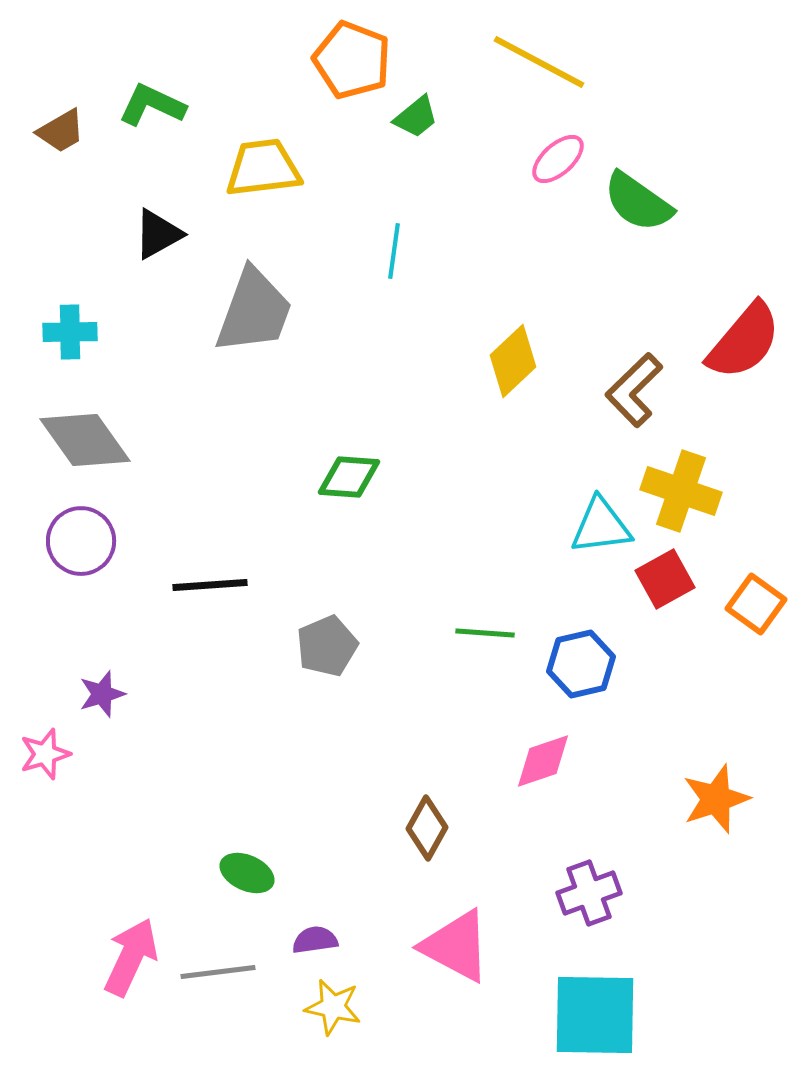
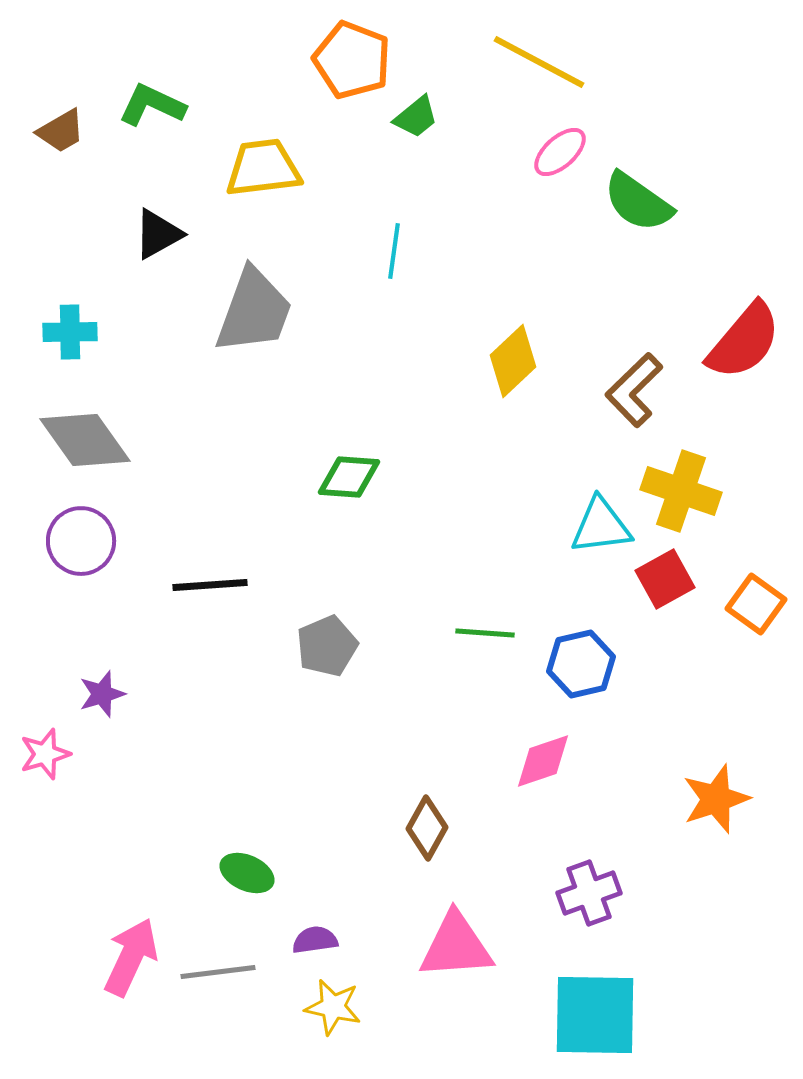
pink ellipse: moved 2 px right, 7 px up
pink triangle: rotated 32 degrees counterclockwise
